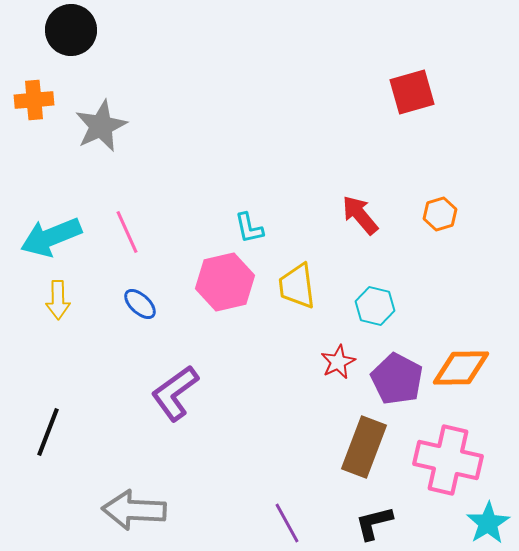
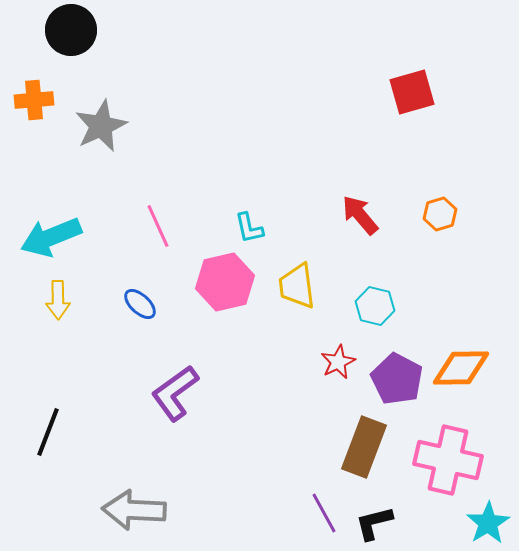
pink line: moved 31 px right, 6 px up
purple line: moved 37 px right, 10 px up
